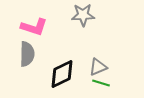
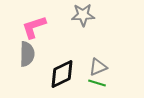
pink L-shape: rotated 144 degrees clockwise
green line: moved 4 px left
